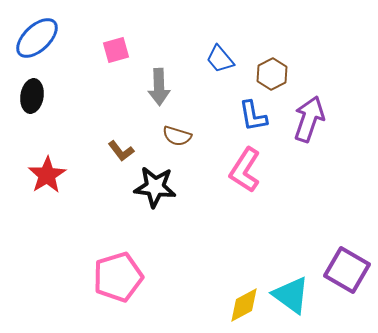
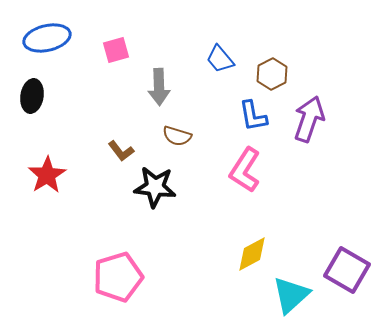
blue ellipse: moved 10 px right; rotated 30 degrees clockwise
cyan triangle: rotated 42 degrees clockwise
yellow diamond: moved 8 px right, 51 px up
